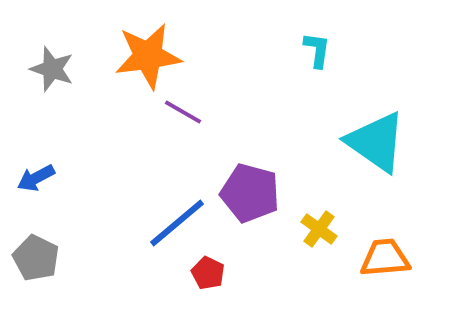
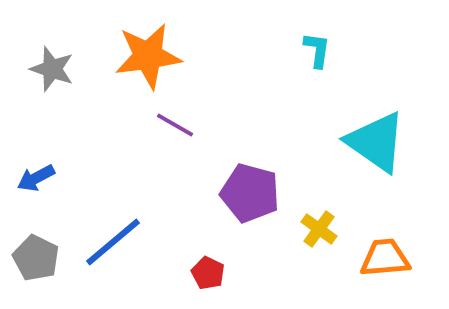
purple line: moved 8 px left, 13 px down
blue line: moved 64 px left, 19 px down
